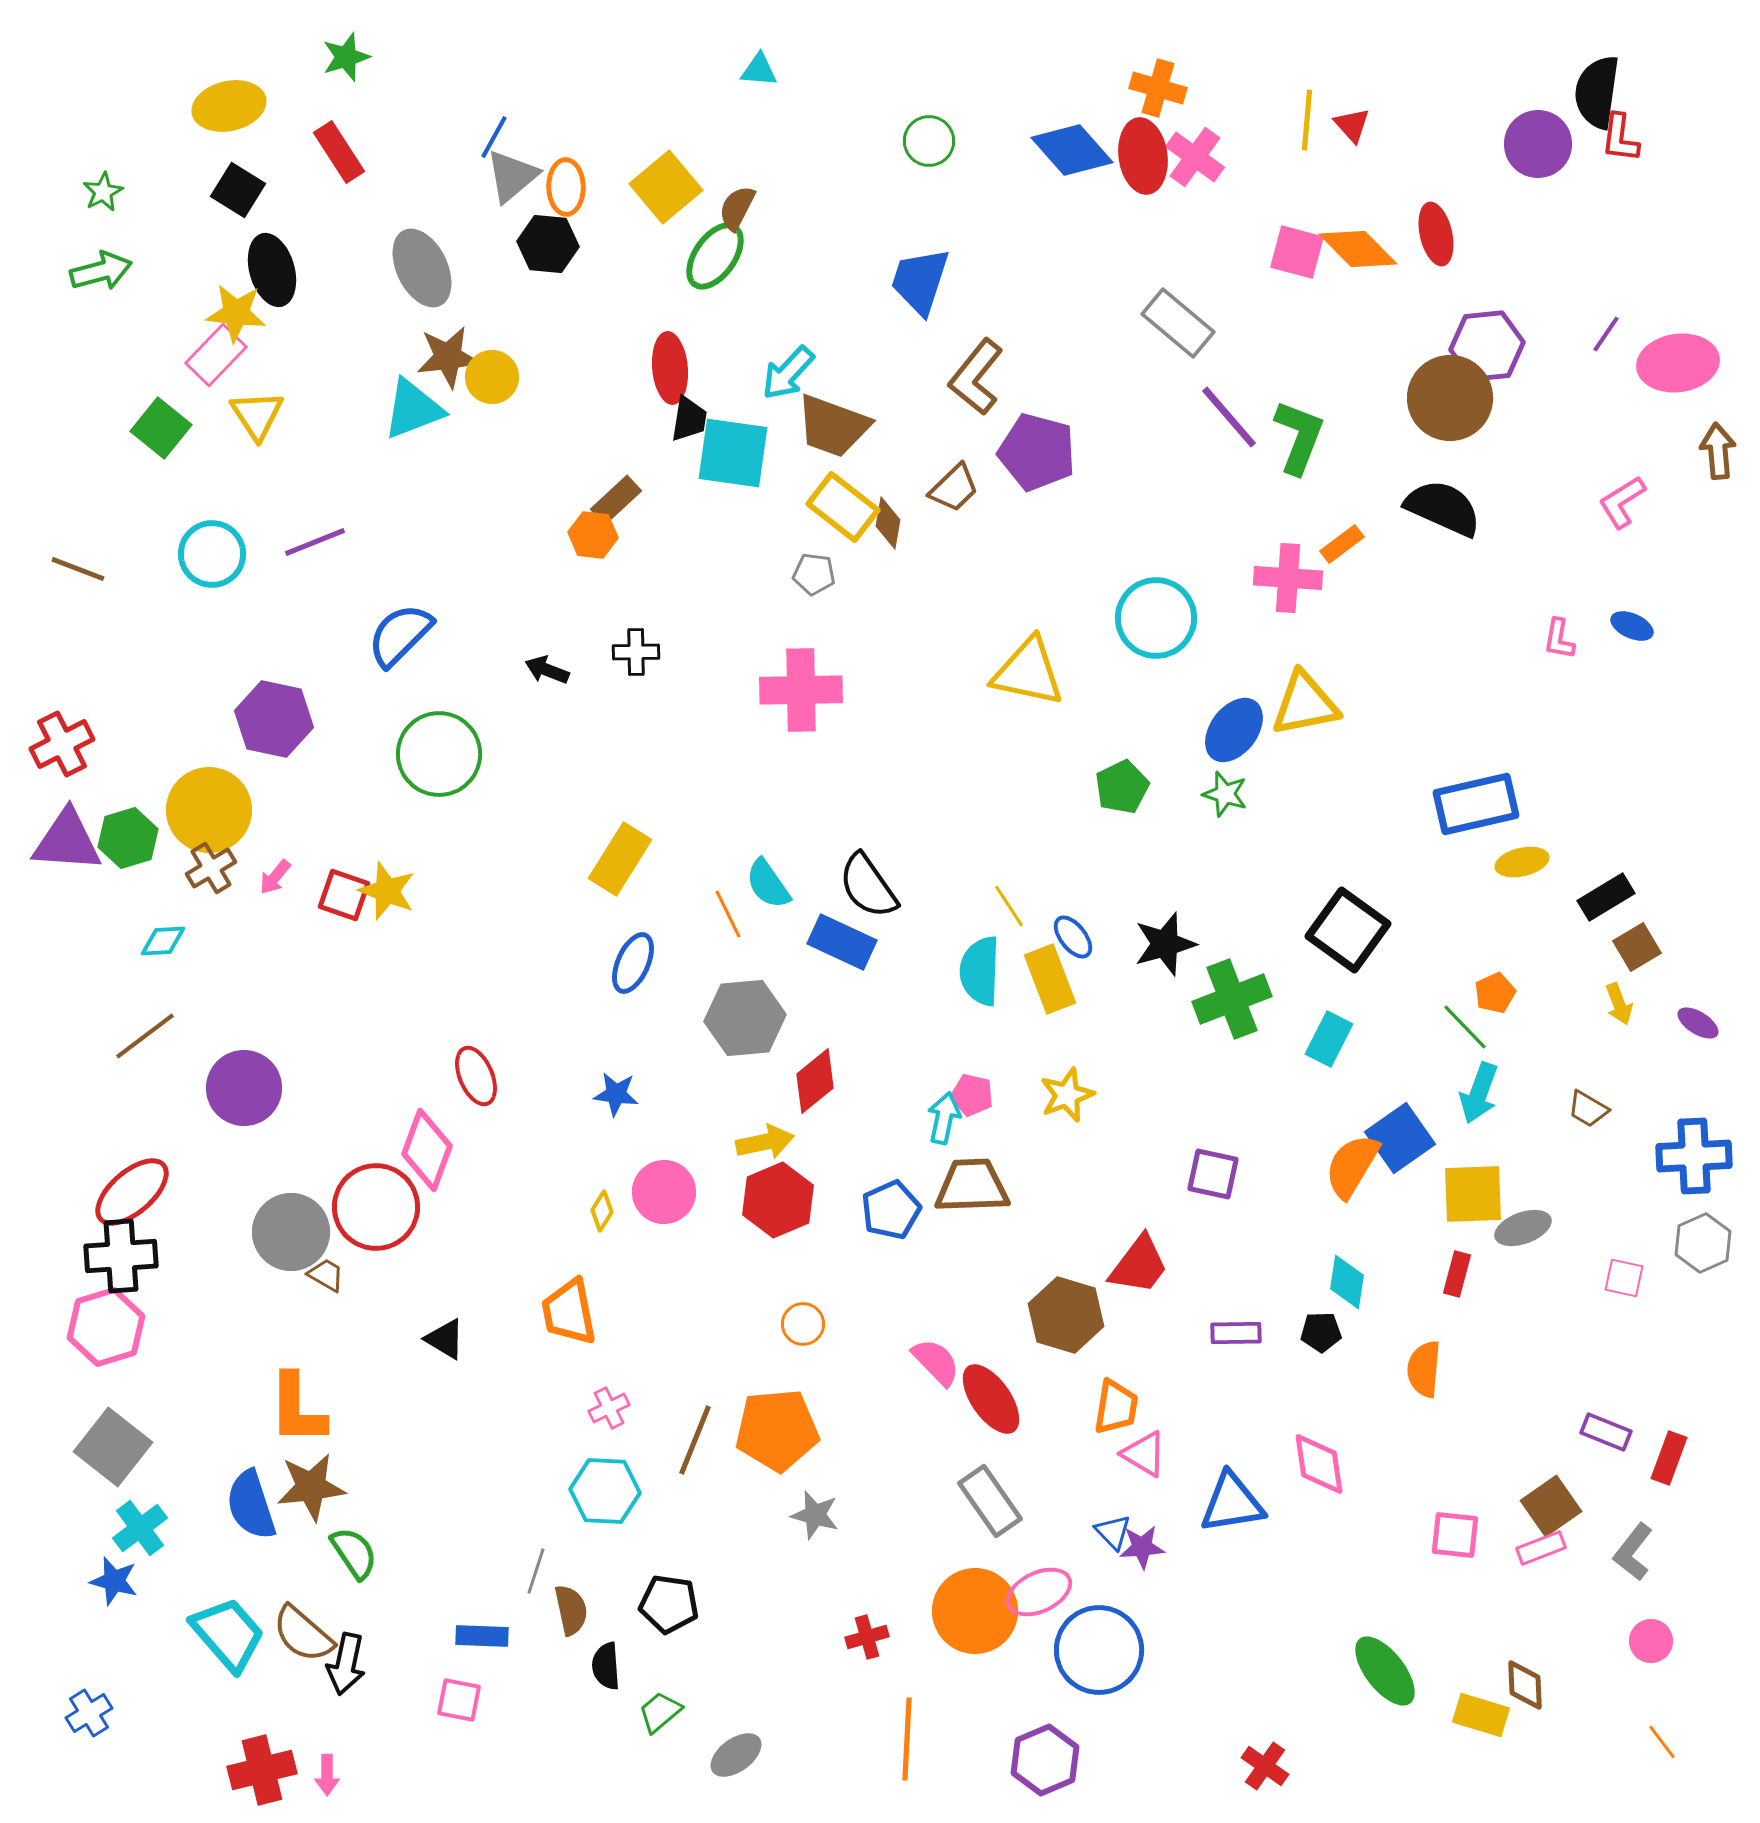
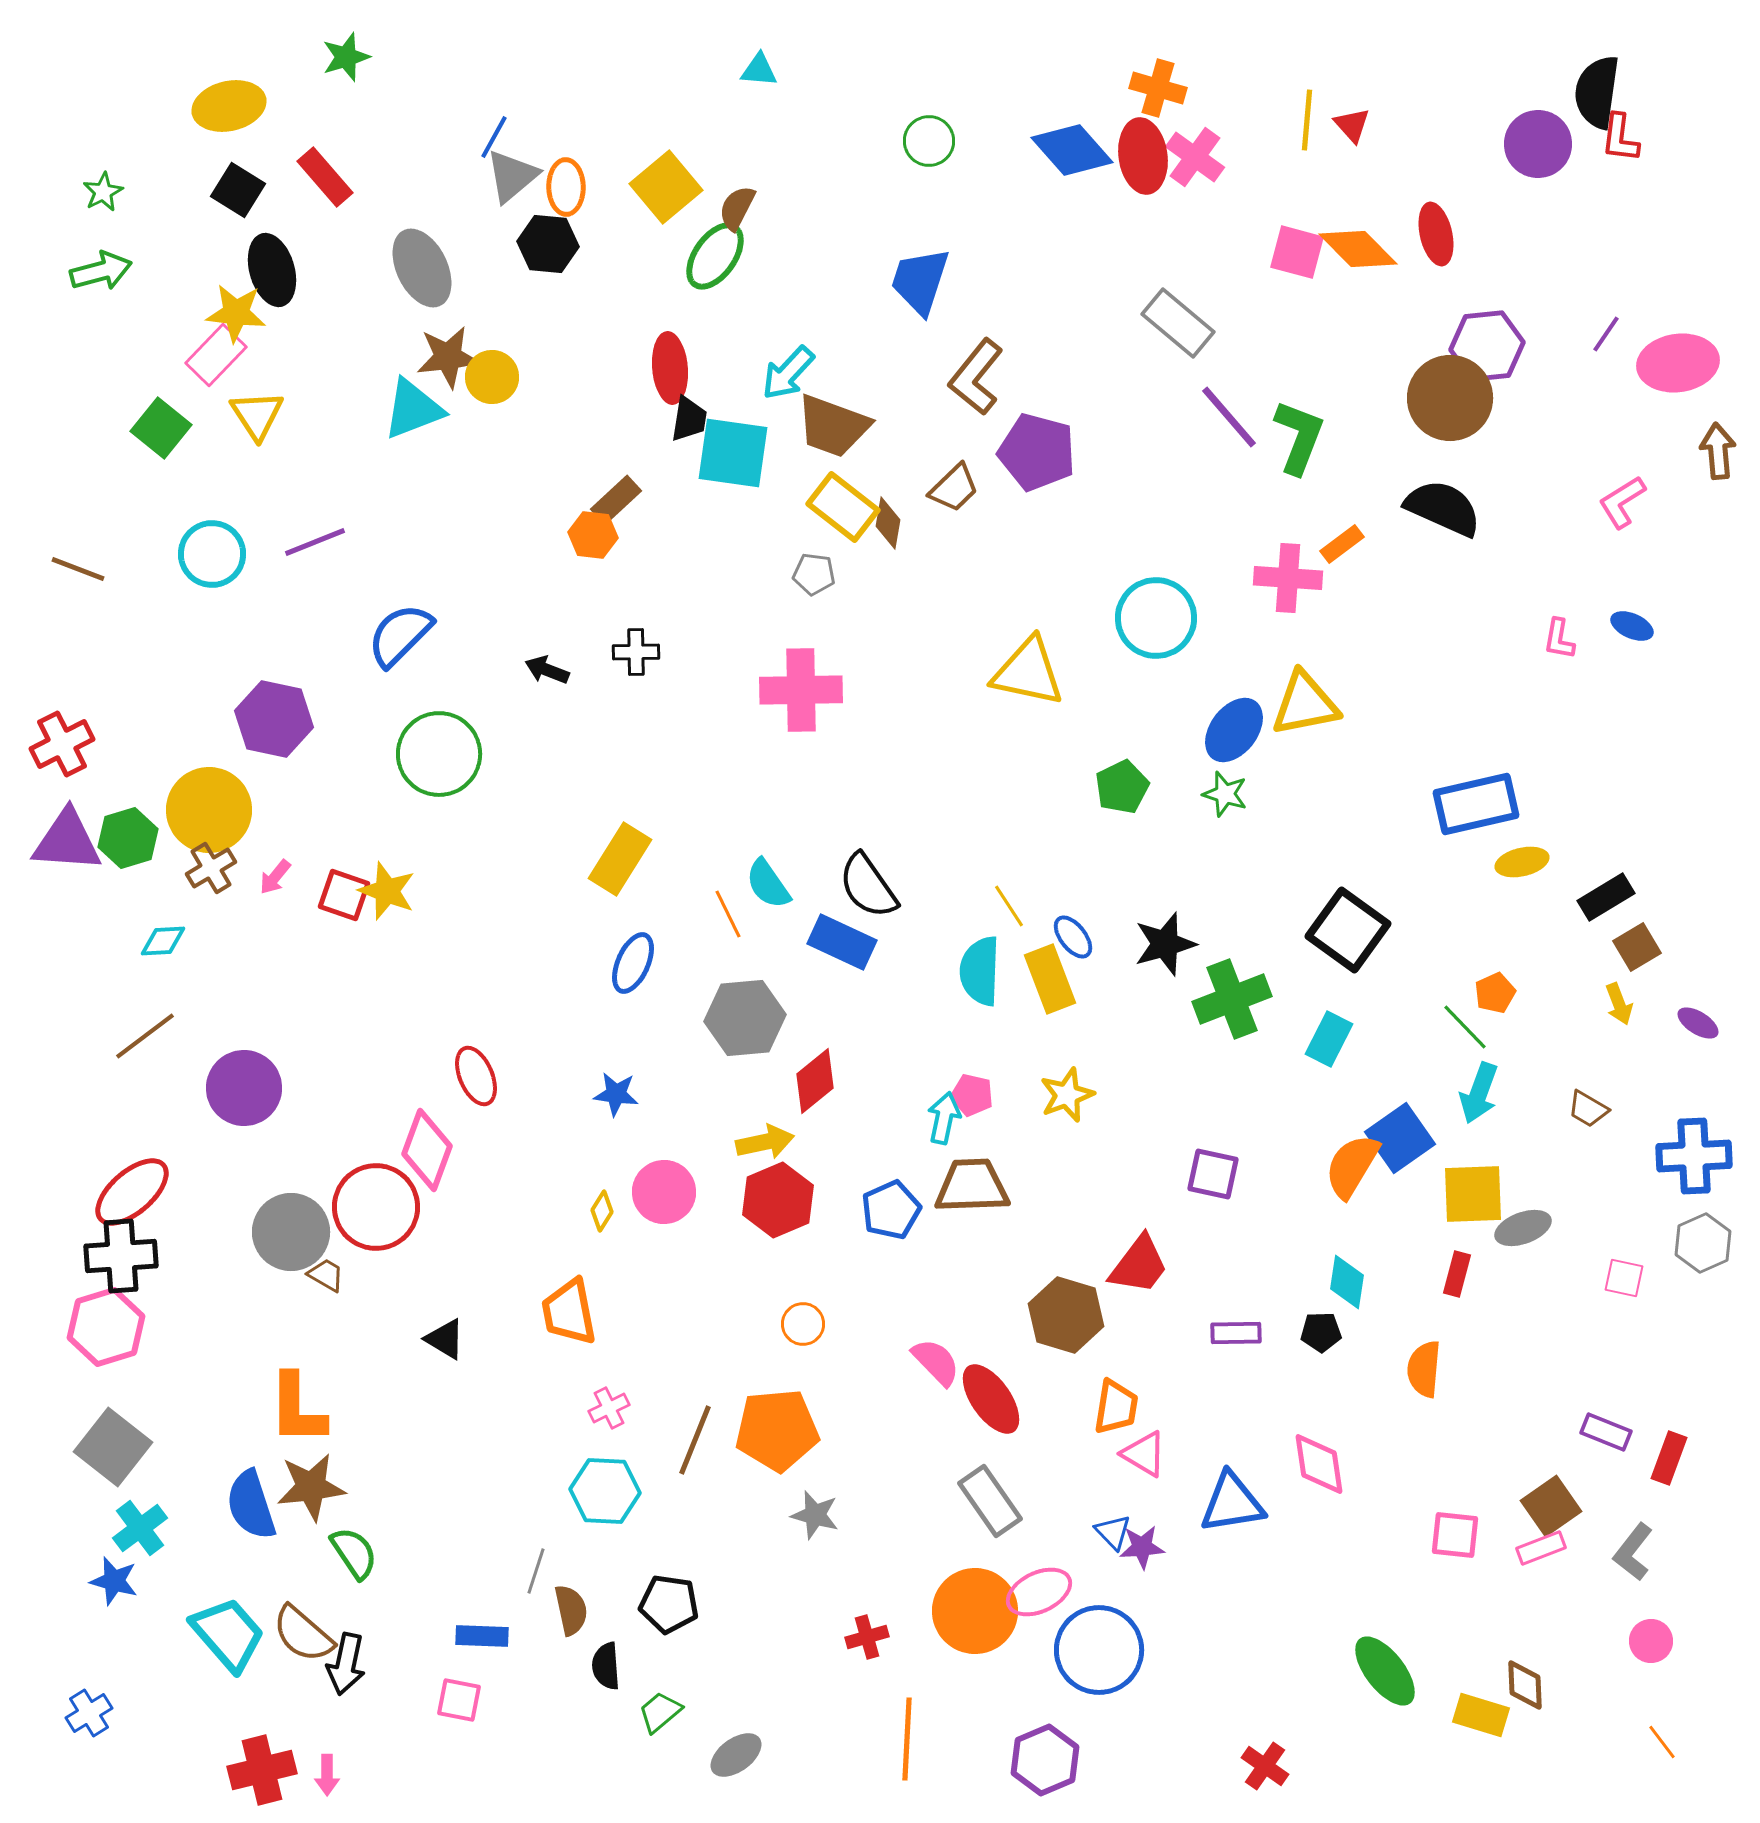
red rectangle at (339, 152): moved 14 px left, 25 px down; rotated 8 degrees counterclockwise
